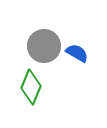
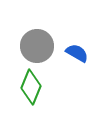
gray circle: moved 7 px left
